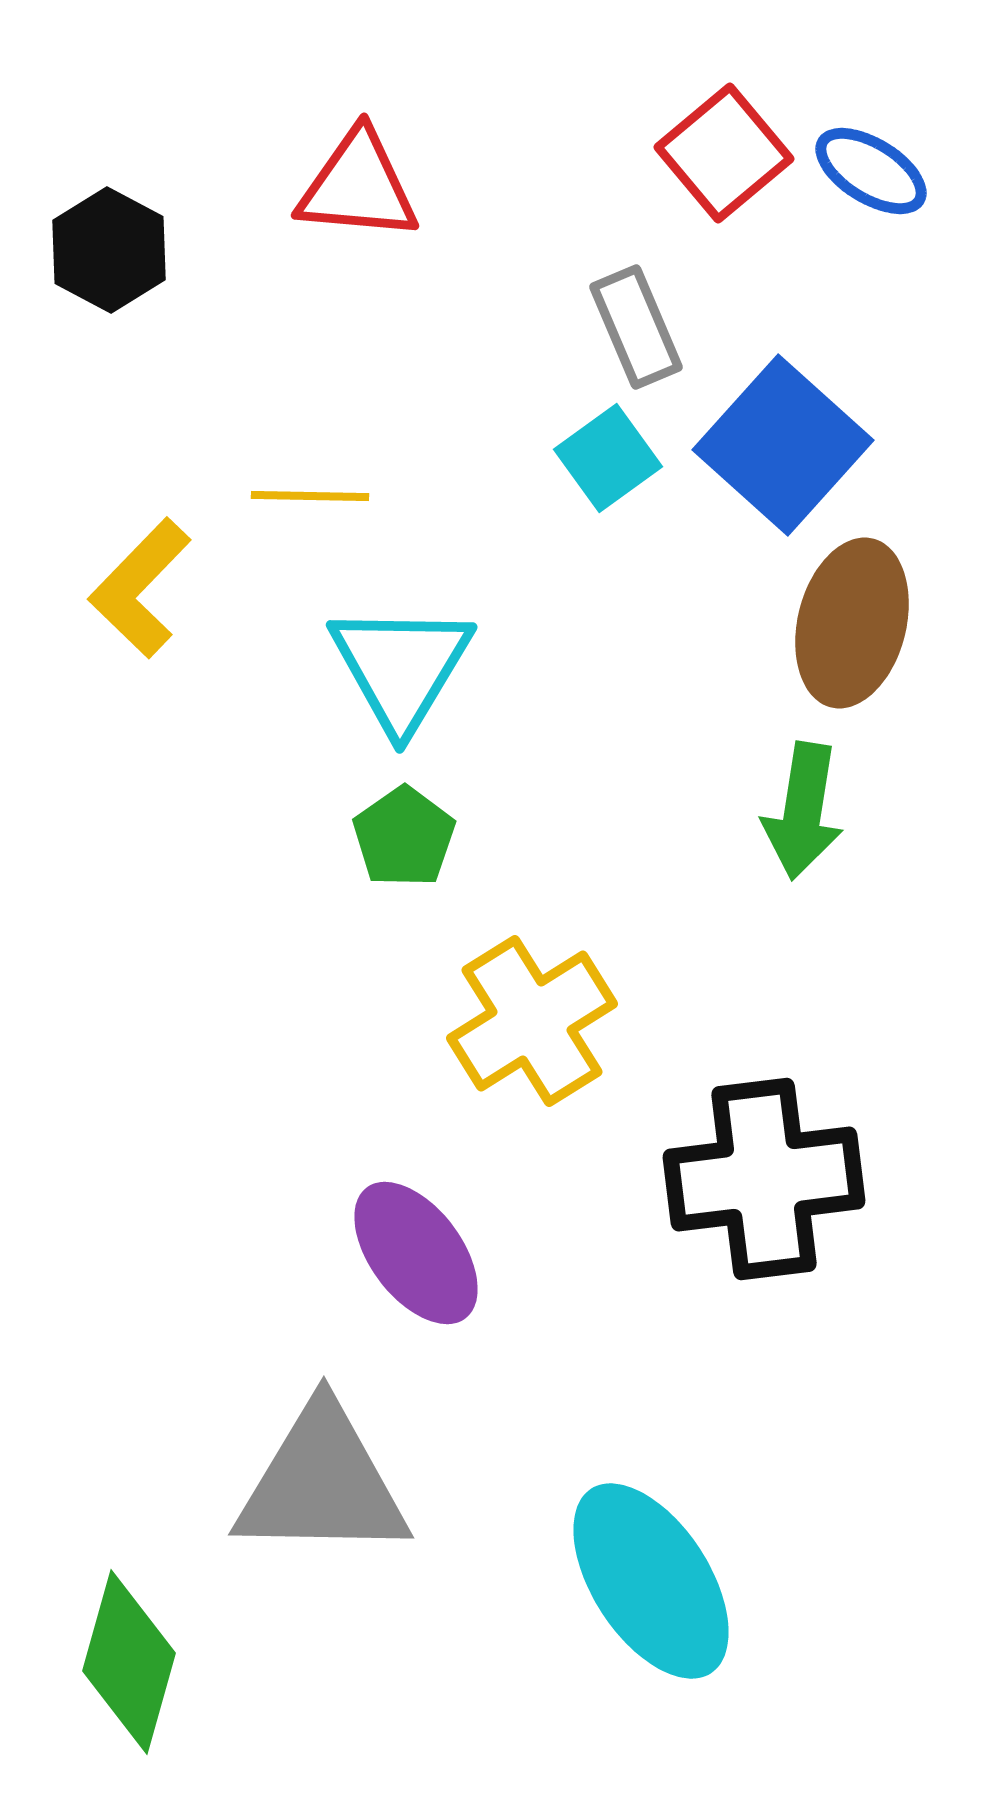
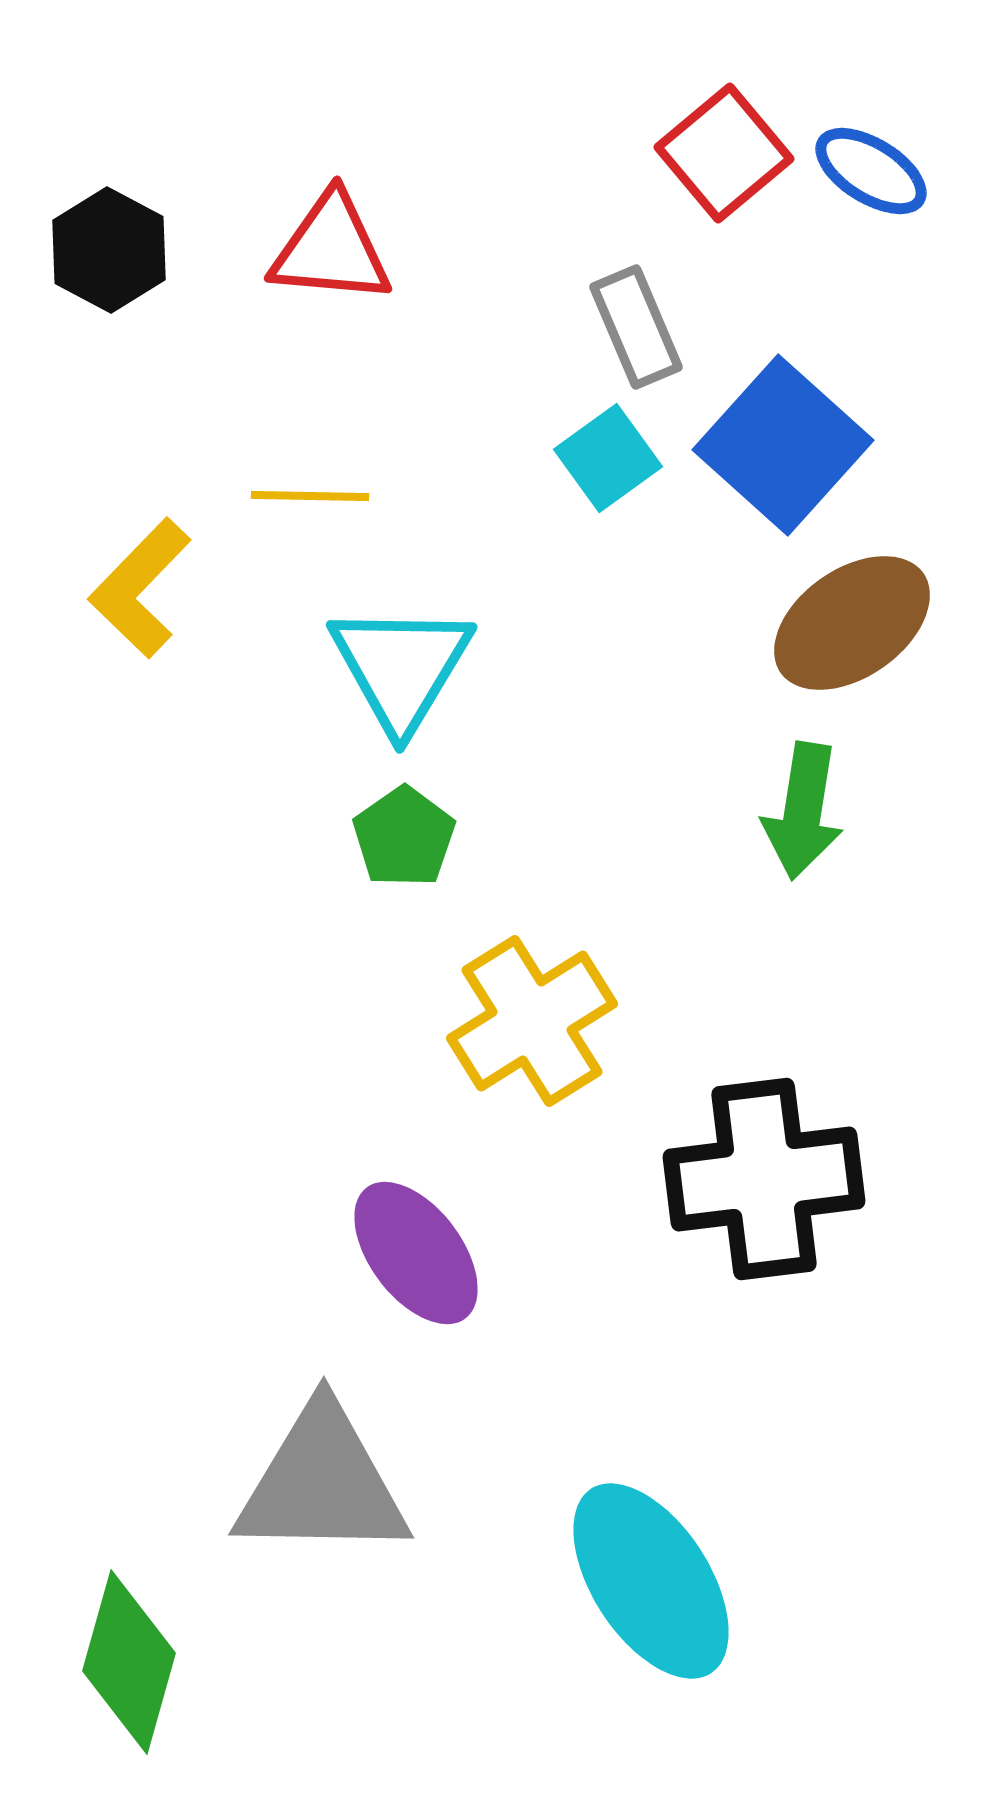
red triangle: moved 27 px left, 63 px down
brown ellipse: rotated 41 degrees clockwise
